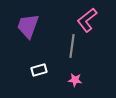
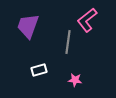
gray line: moved 4 px left, 4 px up
